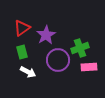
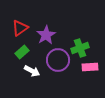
red triangle: moved 2 px left
green rectangle: rotated 64 degrees clockwise
pink rectangle: moved 1 px right
white arrow: moved 4 px right, 1 px up
